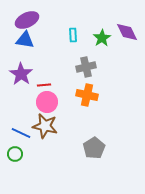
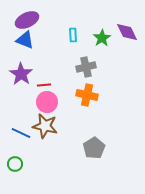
blue triangle: rotated 12 degrees clockwise
green circle: moved 10 px down
